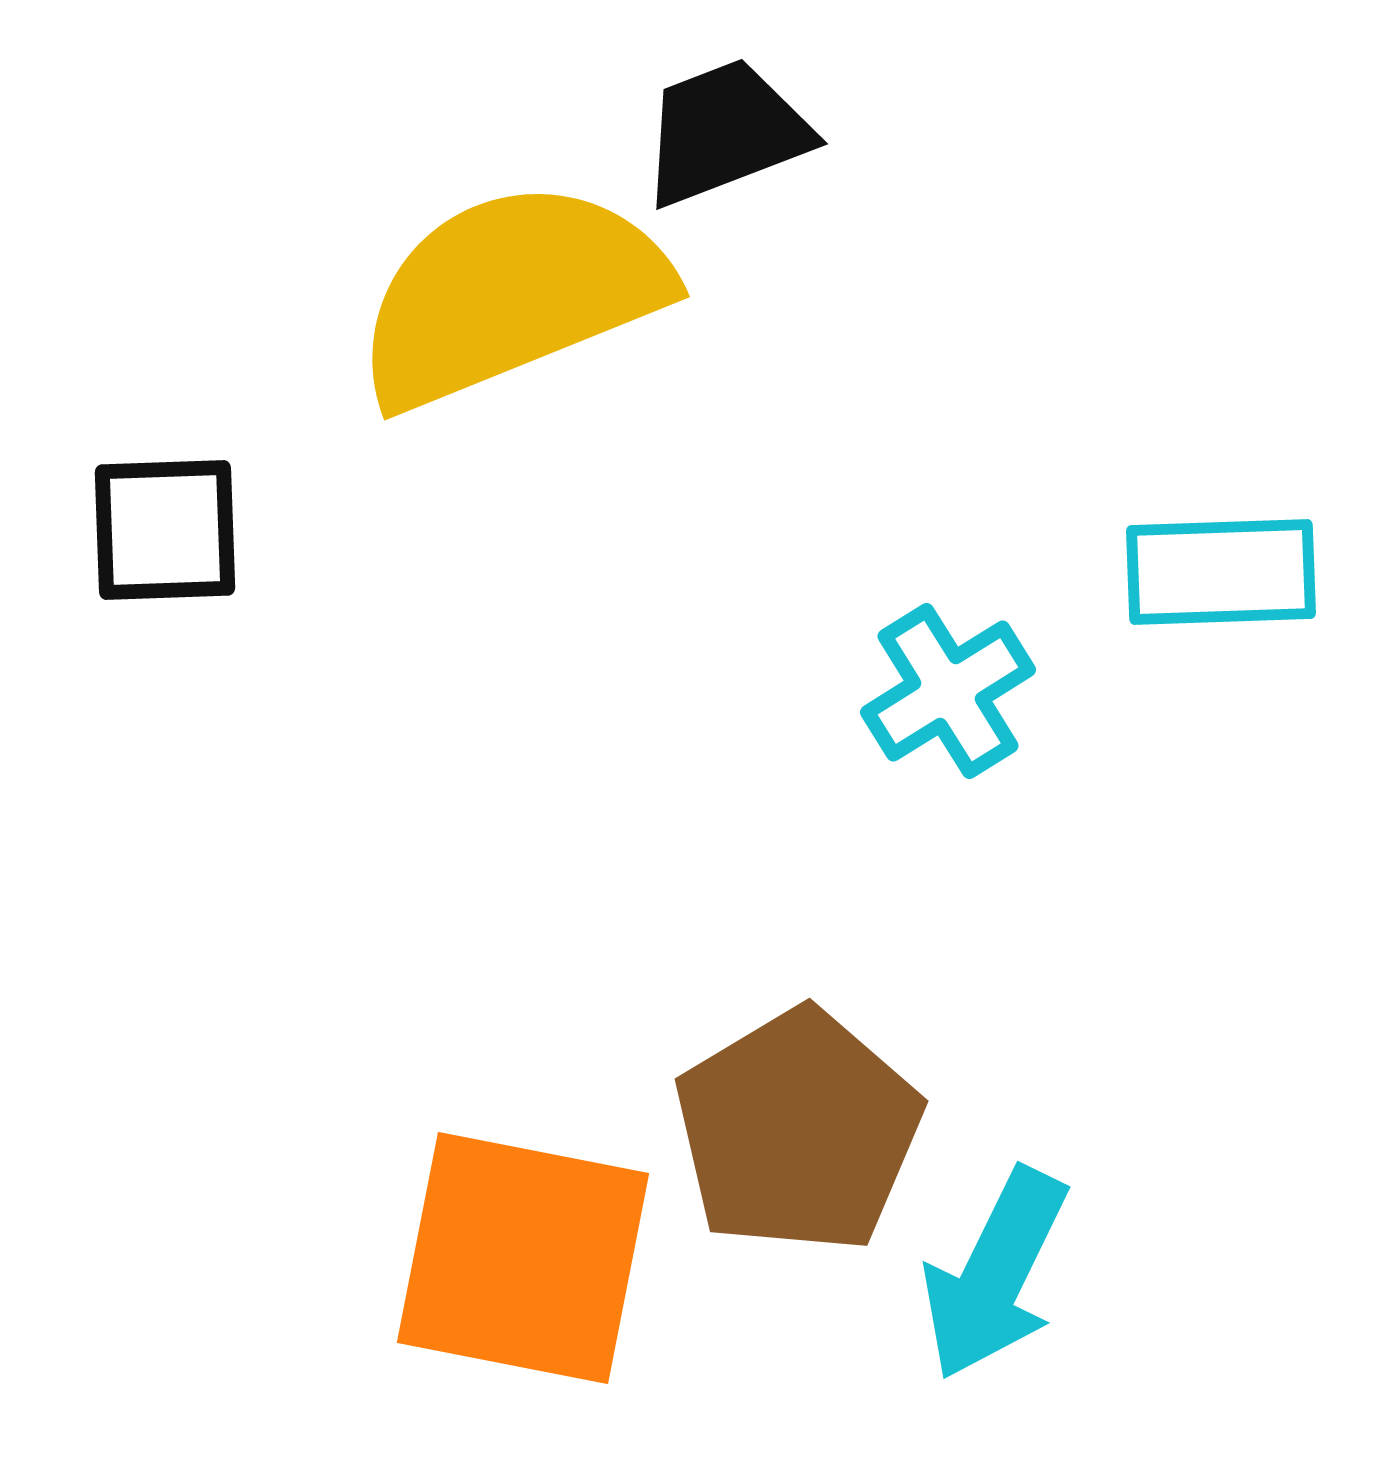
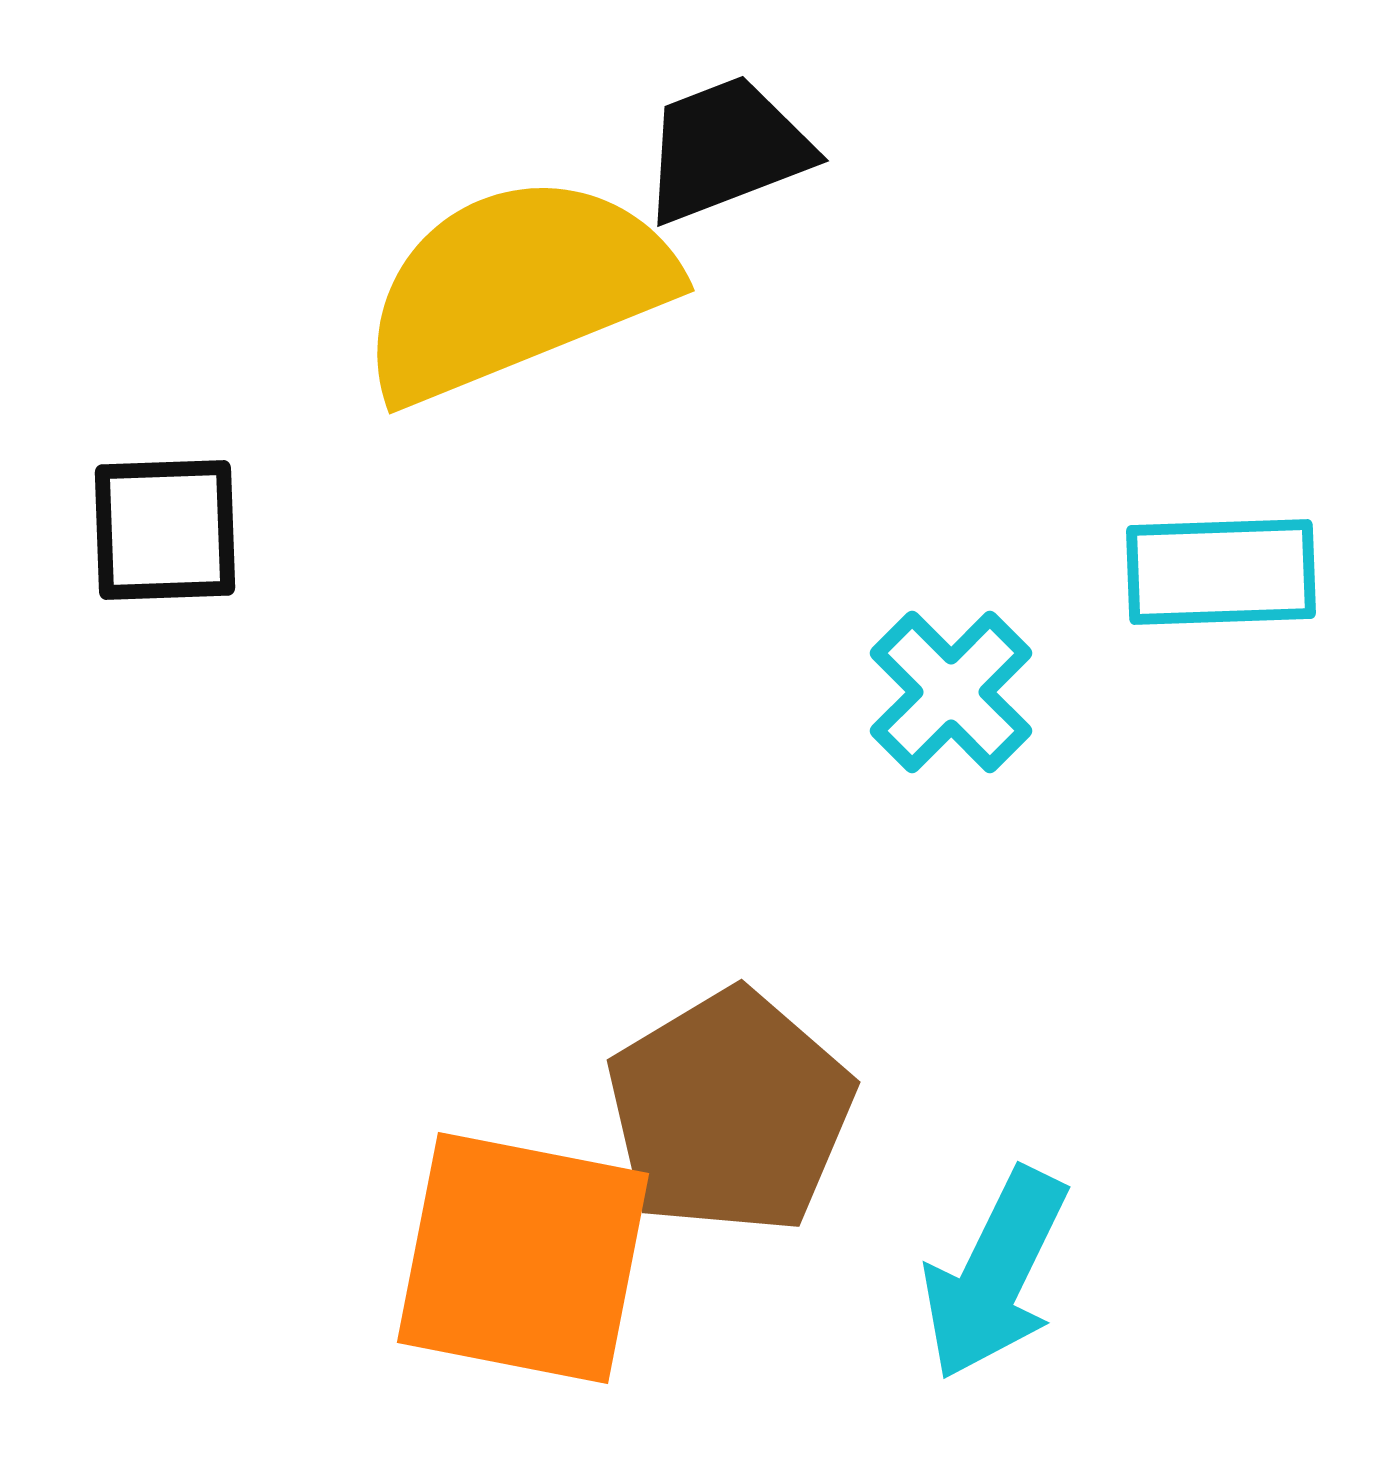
black trapezoid: moved 1 px right, 17 px down
yellow semicircle: moved 5 px right, 6 px up
cyan cross: moved 3 px right, 1 px down; rotated 13 degrees counterclockwise
brown pentagon: moved 68 px left, 19 px up
